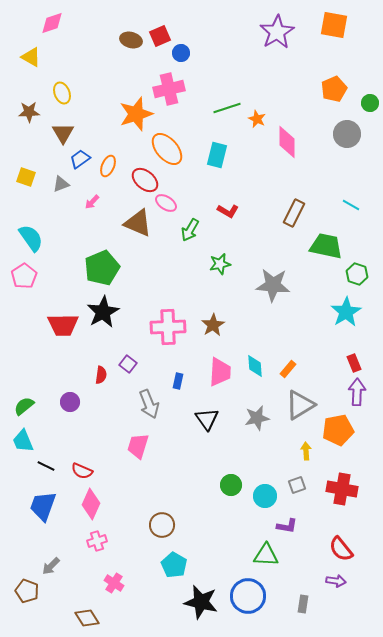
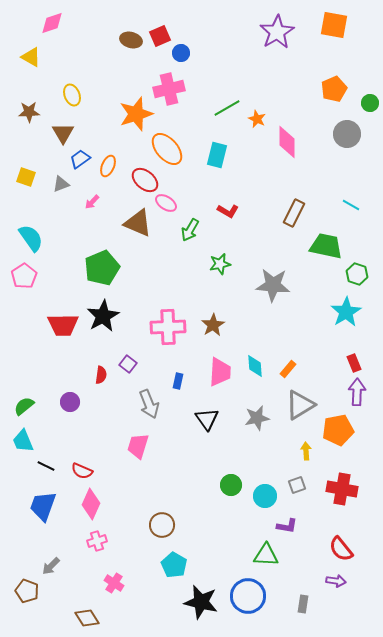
yellow ellipse at (62, 93): moved 10 px right, 2 px down
green line at (227, 108): rotated 12 degrees counterclockwise
black star at (103, 312): moved 4 px down
